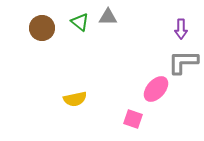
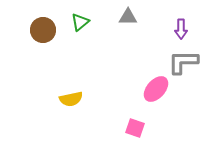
gray triangle: moved 20 px right
green triangle: rotated 42 degrees clockwise
brown circle: moved 1 px right, 2 px down
yellow semicircle: moved 4 px left
pink square: moved 2 px right, 9 px down
